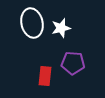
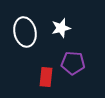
white ellipse: moved 7 px left, 9 px down
red rectangle: moved 1 px right, 1 px down
